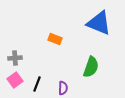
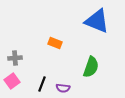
blue triangle: moved 2 px left, 2 px up
orange rectangle: moved 4 px down
pink square: moved 3 px left, 1 px down
black line: moved 5 px right
purple semicircle: rotated 96 degrees clockwise
